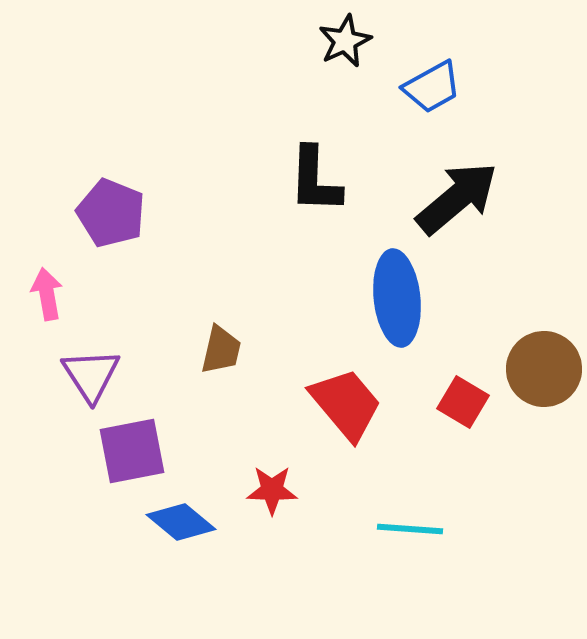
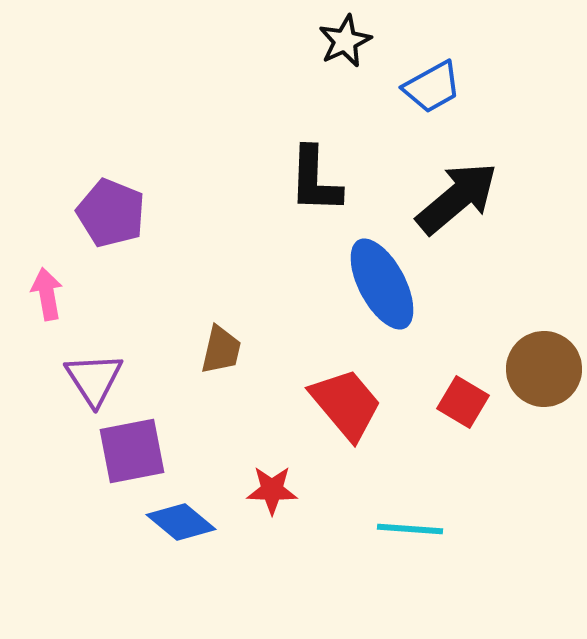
blue ellipse: moved 15 px left, 14 px up; rotated 22 degrees counterclockwise
purple triangle: moved 3 px right, 4 px down
